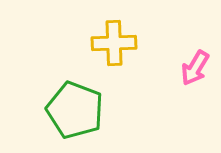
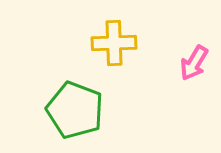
pink arrow: moved 1 px left, 5 px up
